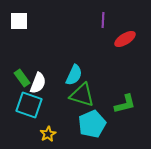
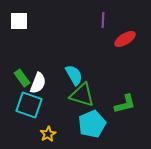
cyan semicircle: rotated 55 degrees counterclockwise
